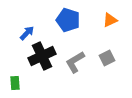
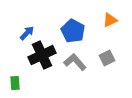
blue pentagon: moved 5 px right, 11 px down; rotated 10 degrees clockwise
black cross: moved 1 px up
gray L-shape: rotated 80 degrees clockwise
